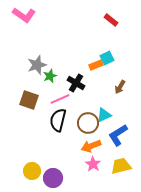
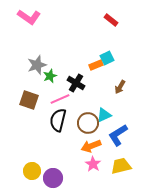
pink L-shape: moved 5 px right, 2 px down
